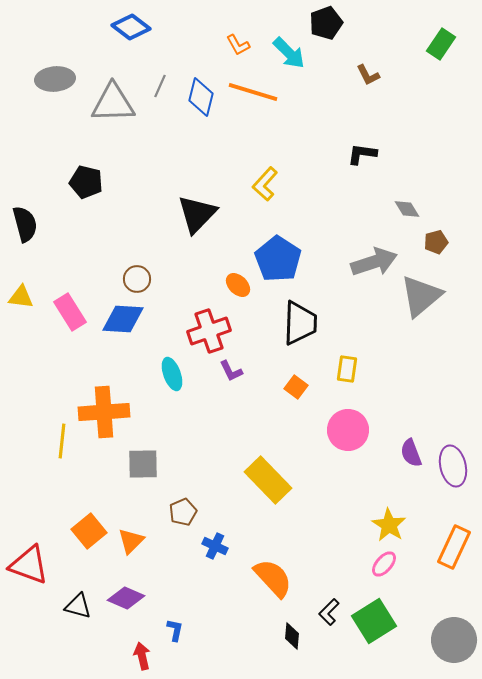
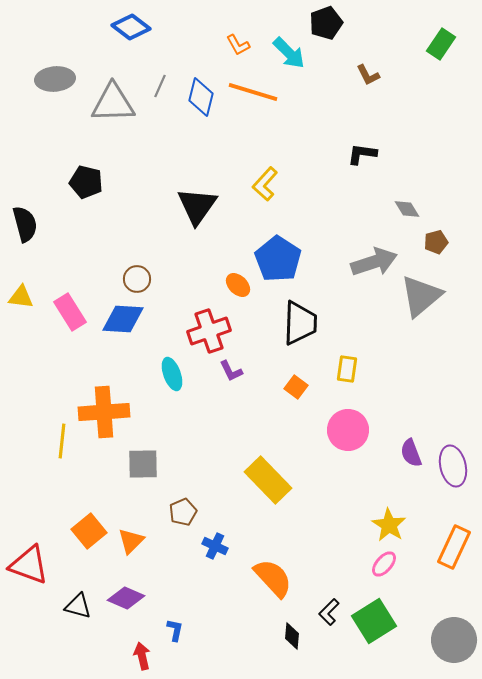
black triangle at (197, 214): moved 8 px up; rotated 9 degrees counterclockwise
